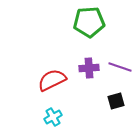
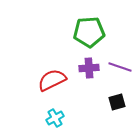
green pentagon: moved 10 px down
black square: moved 1 px right, 1 px down
cyan cross: moved 2 px right, 1 px down
